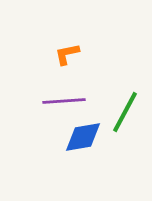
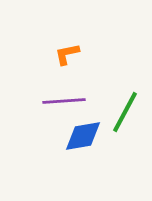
blue diamond: moved 1 px up
